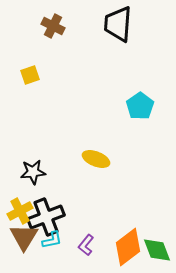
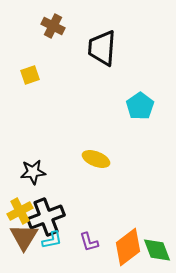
black trapezoid: moved 16 px left, 24 px down
purple L-shape: moved 3 px right, 3 px up; rotated 55 degrees counterclockwise
